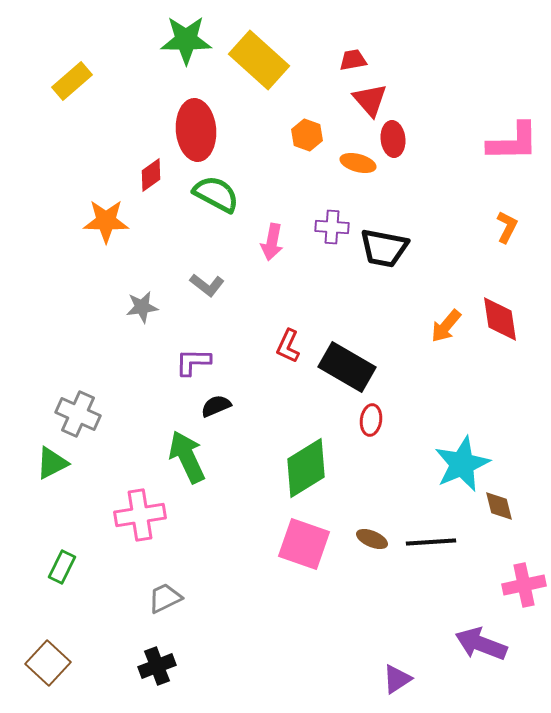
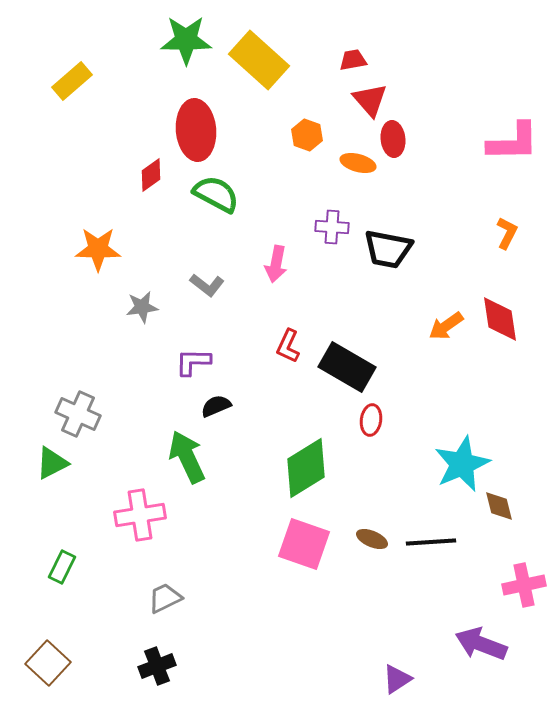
orange star at (106, 221): moved 8 px left, 28 px down
orange L-shape at (507, 227): moved 6 px down
pink arrow at (272, 242): moved 4 px right, 22 px down
black trapezoid at (384, 248): moved 4 px right, 1 px down
orange arrow at (446, 326): rotated 15 degrees clockwise
